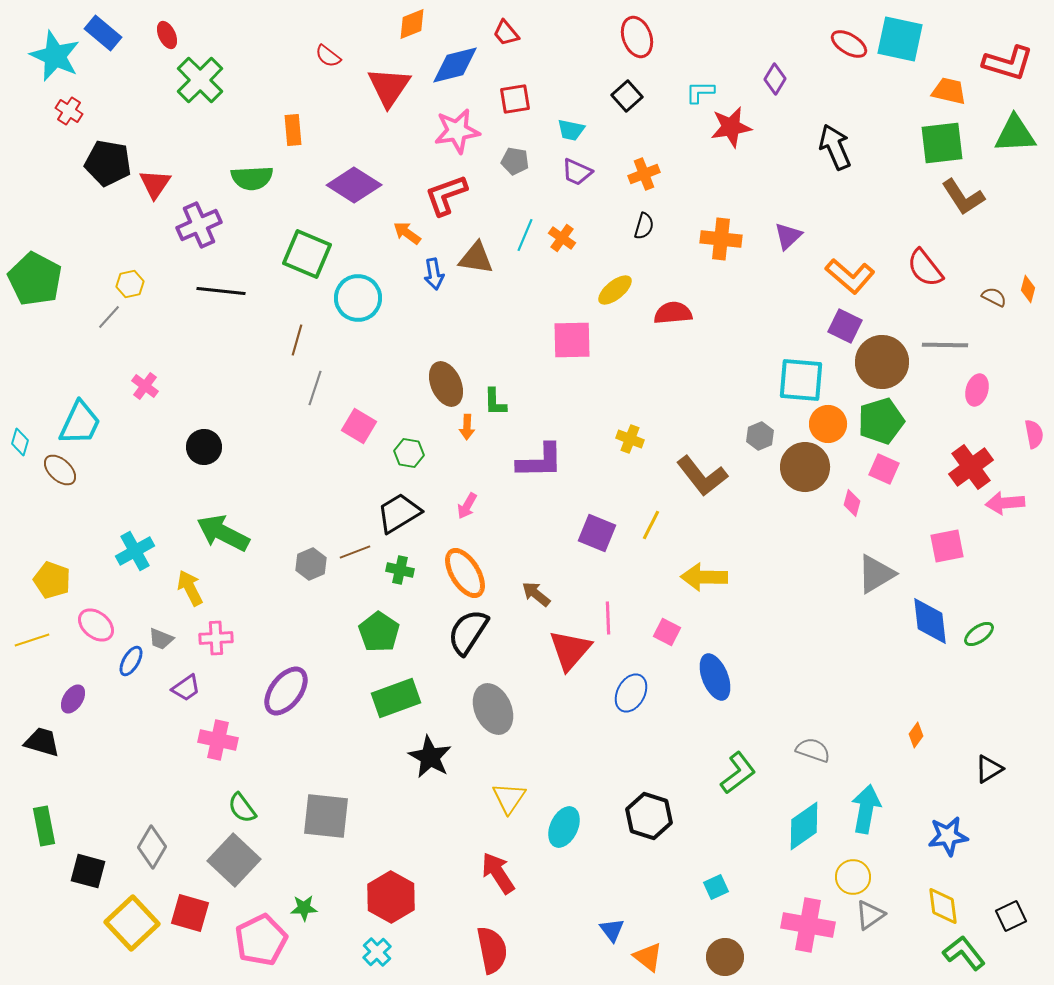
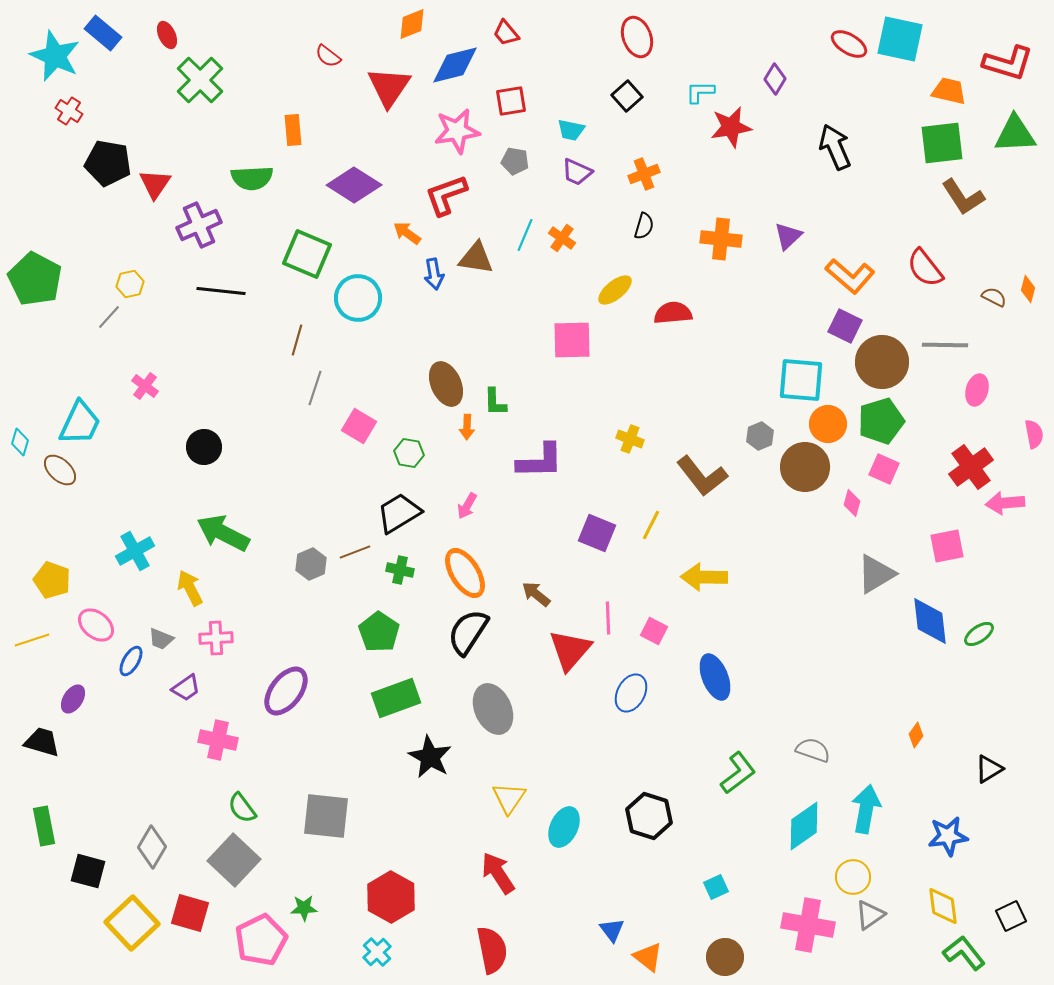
red square at (515, 99): moved 4 px left, 2 px down
pink square at (667, 632): moved 13 px left, 1 px up
